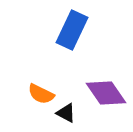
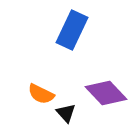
purple diamond: rotated 9 degrees counterclockwise
black triangle: rotated 20 degrees clockwise
